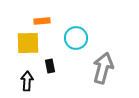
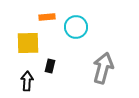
orange rectangle: moved 5 px right, 4 px up
cyan circle: moved 11 px up
black rectangle: rotated 24 degrees clockwise
